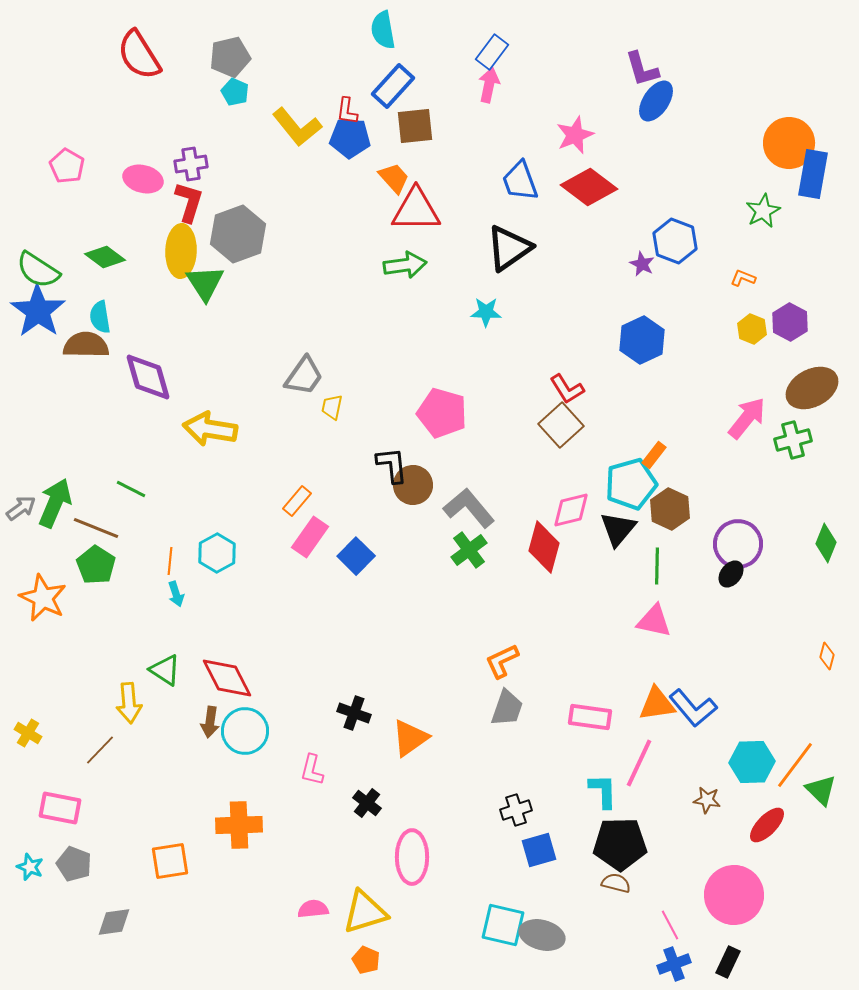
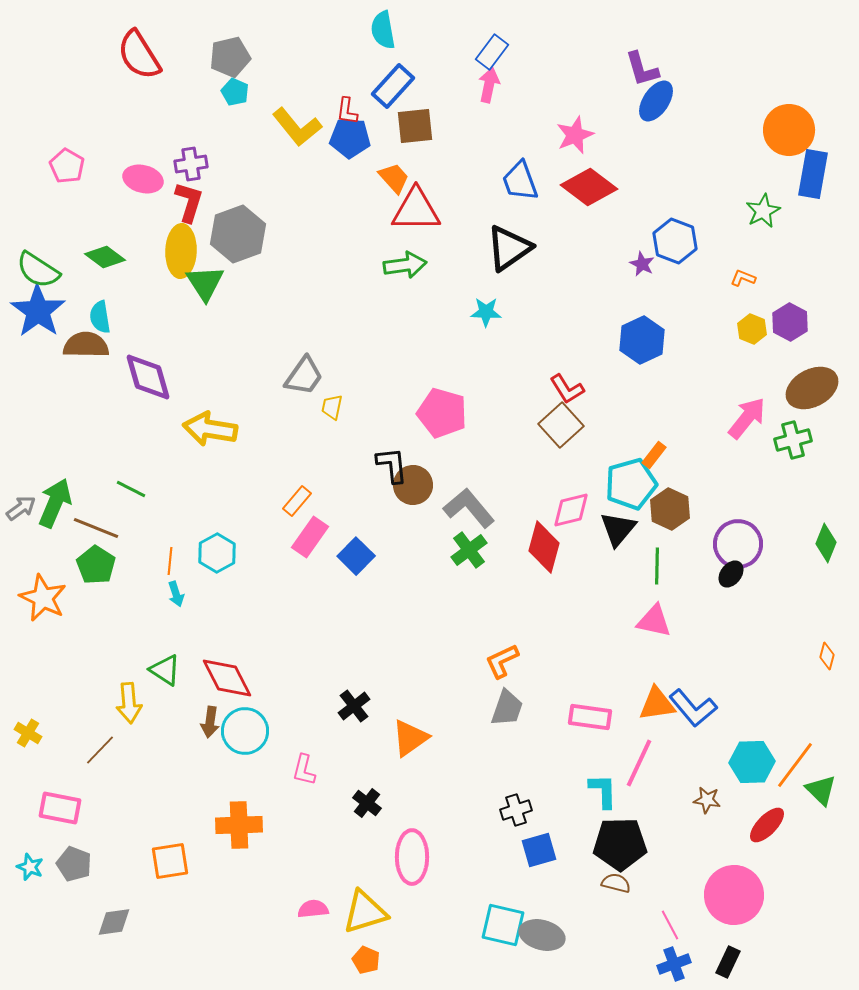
orange circle at (789, 143): moved 13 px up
black cross at (354, 713): moved 7 px up; rotated 32 degrees clockwise
pink L-shape at (312, 770): moved 8 px left
